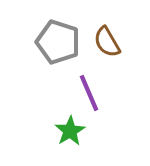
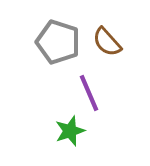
brown semicircle: rotated 12 degrees counterclockwise
green star: rotated 12 degrees clockwise
